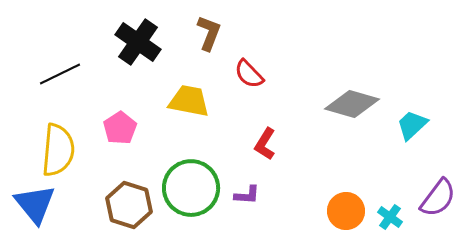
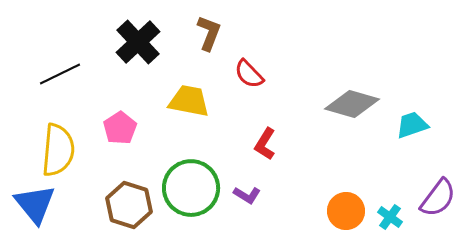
black cross: rotated 12 degrees clockwise
cyan trapezoid: rotated 24 degrees clockwise
purple L-shape: rotated 28 degrees clockwise
